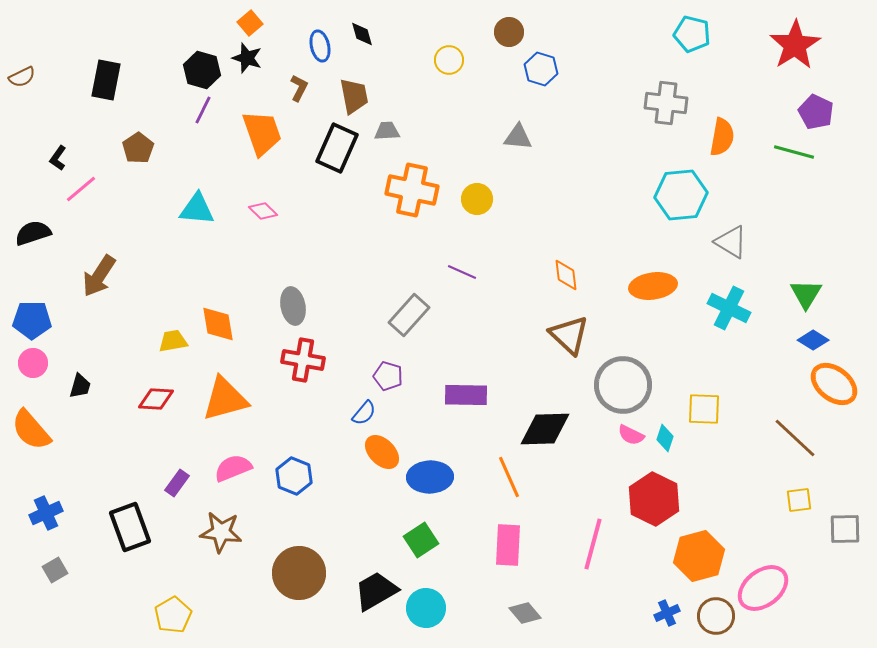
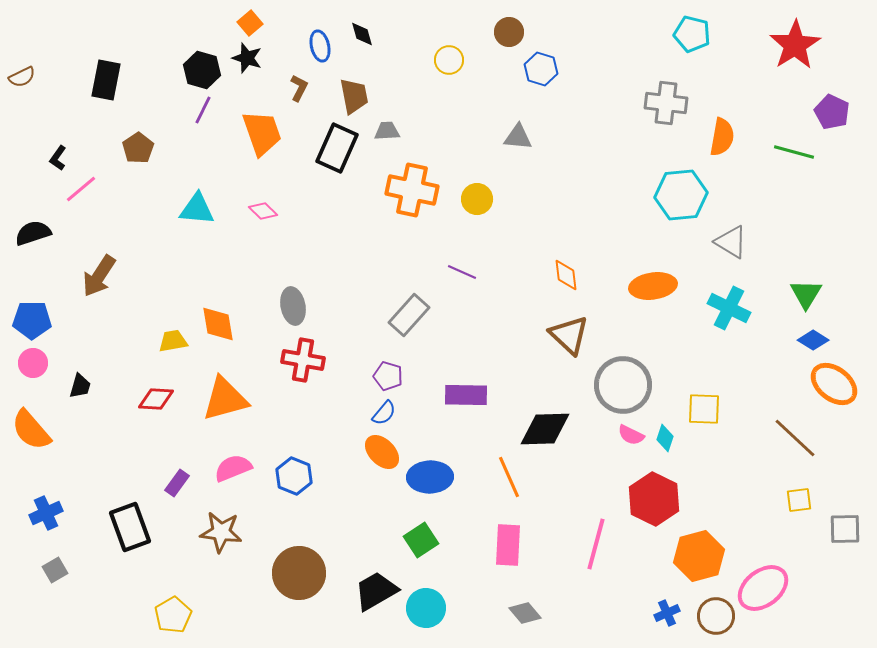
purple pentagon at (816, 112): moved 16 px right
blue semicircle at (364, 413): moved 20 px right
pink line at (593, 544): moved 3 px right
